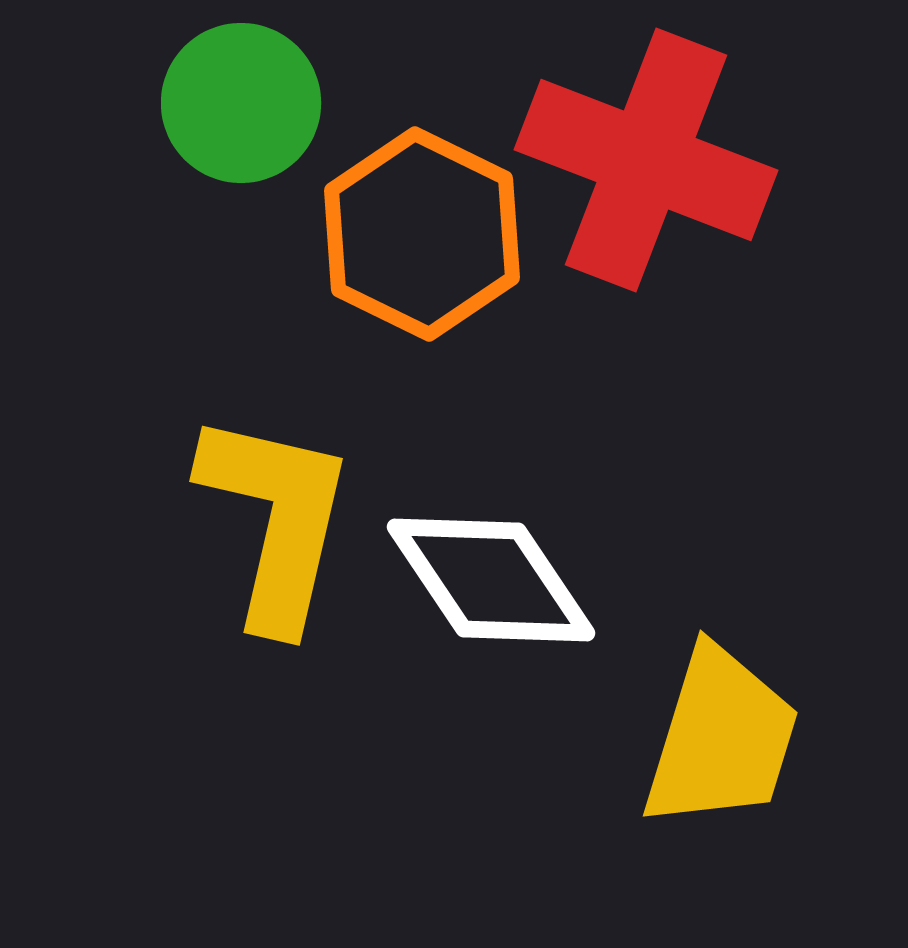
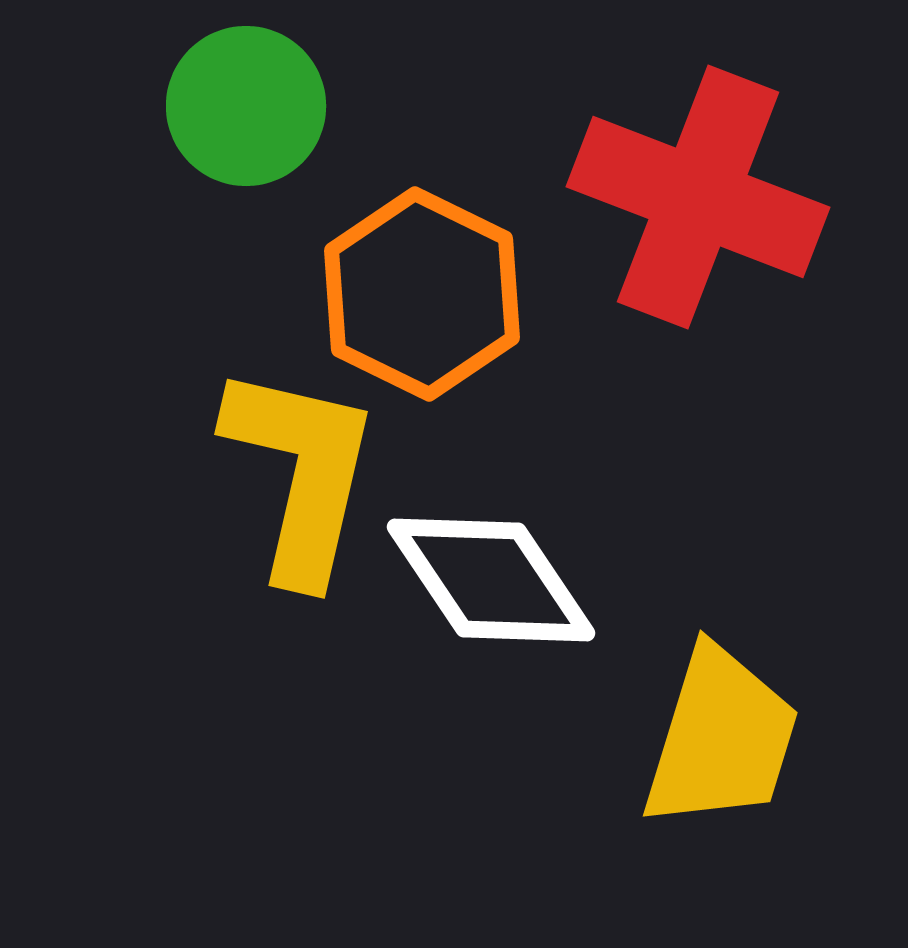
green circle: moved 5 px right, 3 px down
red cross: moved 52 px right, 37 px down
orange hexagon: moved 60 px down
yellow L-shape: moved 25 px right, 47 px up
